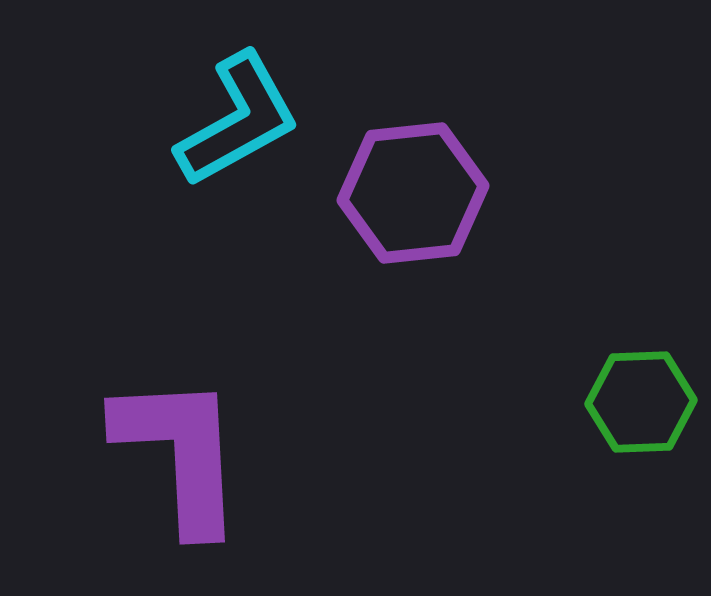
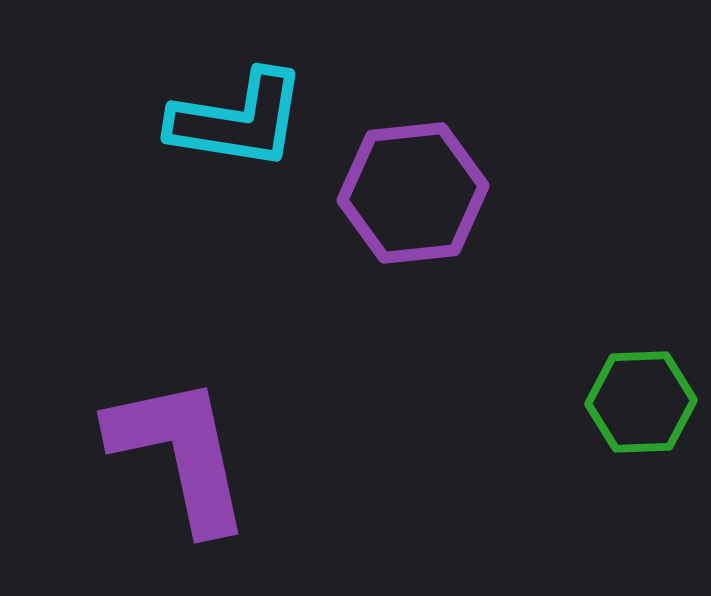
cyan L-shape: rotated 38 degrees clockwise
purple L-shape: rotated 9 degrees counterclockwise
